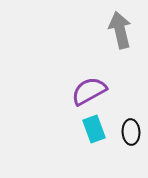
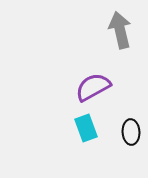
purple semicircle: moved 4 px right, 4 px up
cyan rectangle: moved 8 px left, 1 px up
